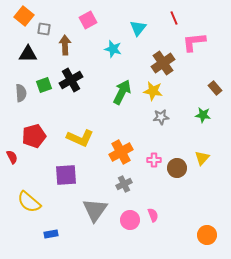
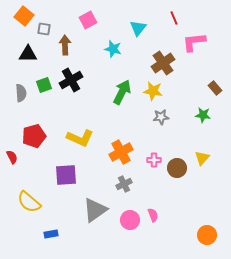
gray triangle: rotated 20 degrees clockwise
